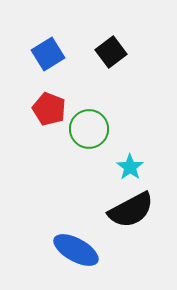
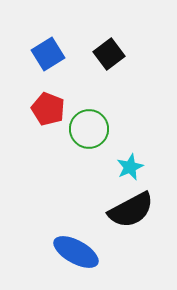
black square: moved 2 px left, 2 px down
red pentagon: moved 1 px left
cyan star: rotated 12 degrees clockwise
blue ellipse: moved 2 px down
